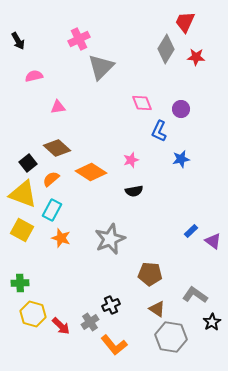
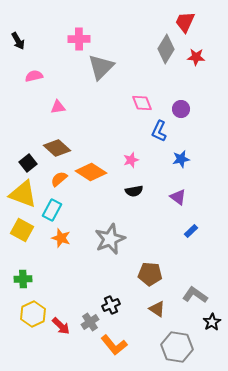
pink cross: rotated 25 degrees clockwise
orange semicircle: moved 8 px right
purple triangle: moved 35 px left, 44 px up
green cross: moved 3 px right, 4 px up
yellow hexagon: rotated 20 degrees clockwise
gray hexagon: moved 6 px right, 10 px down
